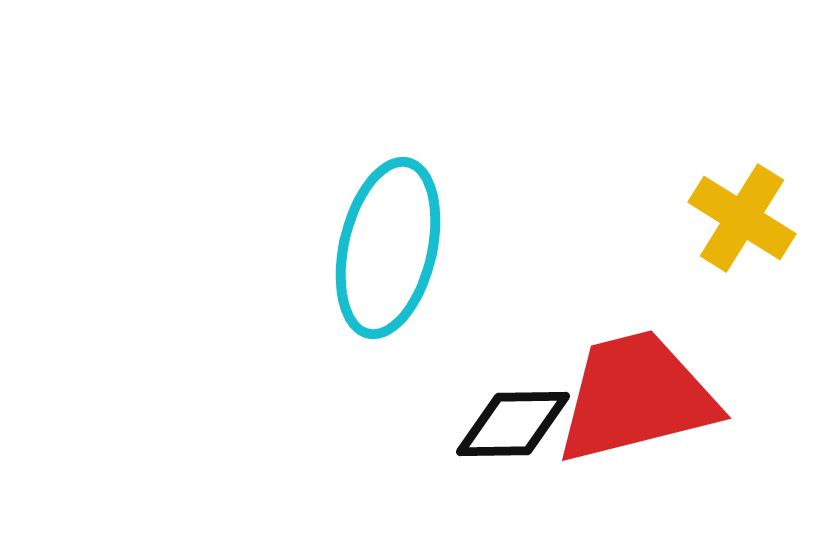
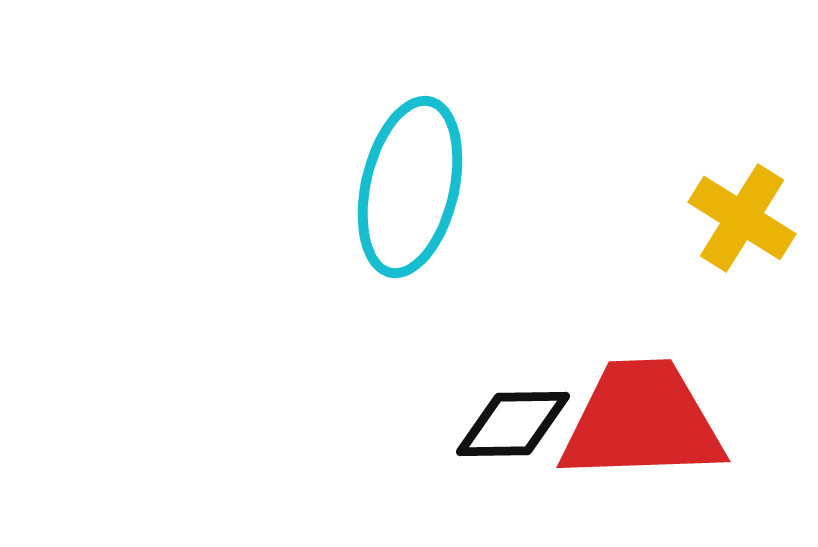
cyan ellipse: moved 22 px right, 61 px up
red trapezoid: moved 6 px right, 24 px down; rotated 12 degrees clockwise
